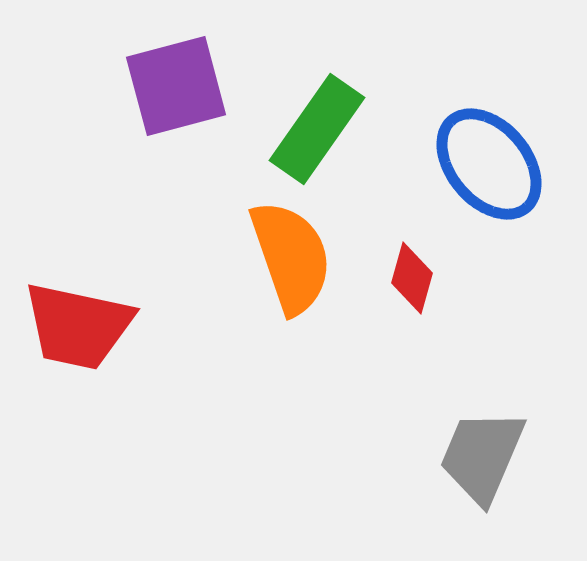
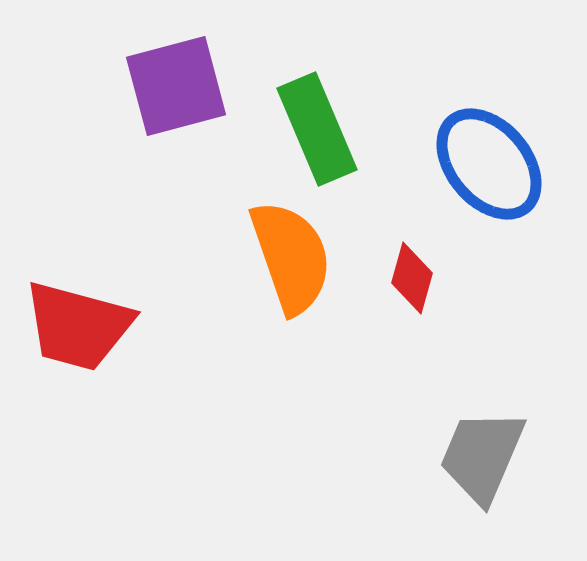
green rectangle: rotated 58 degrees counterclockwise
red trapezoid: rotated 3 degrees clockwise
